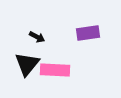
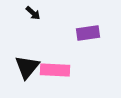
black arrow: moved 4 px left, 24 px up; rotated 14 degrees clockwise
black triangle: moved 3 px down
